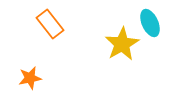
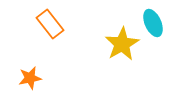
cyan ellipse: moved 3 px right
